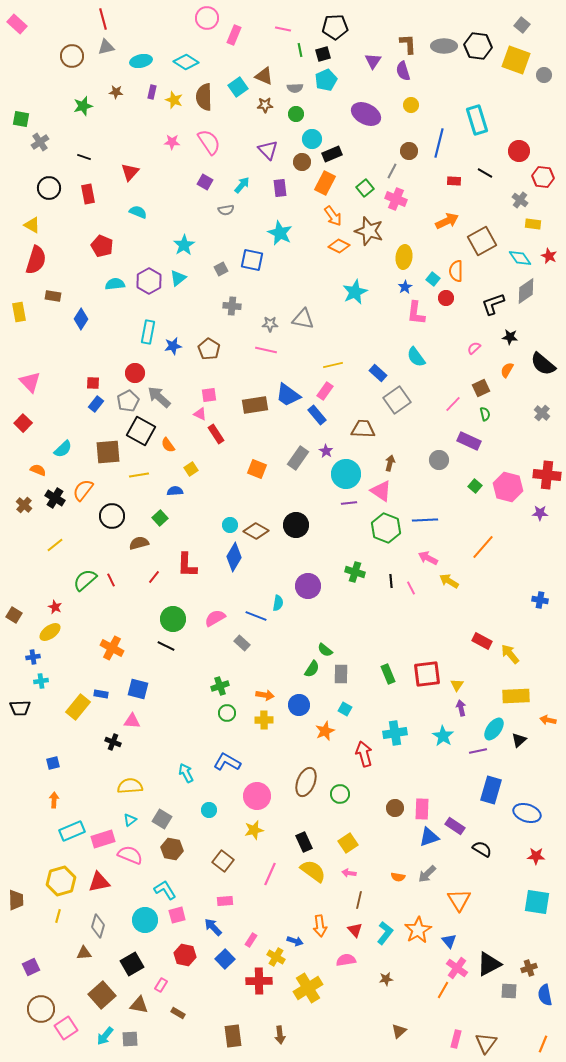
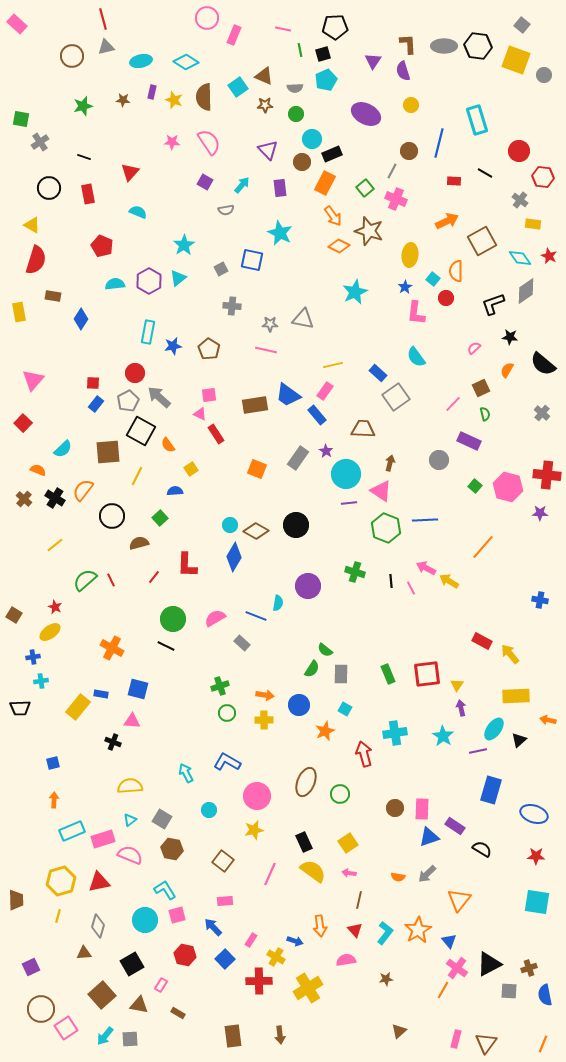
brown star at (116, 92): moved 7 px right, 8 px down
yellow ellipse at (404, 257): moved 6 px right, 2 px up
pink triangle at (30, 382): moved 3 px right, 2 px up; rotated 25 degrees clockwise
gray square at (397, 400): moved 1 px left, 3 px up
yellow line at (139, 475): moved 2 px left, 1 px down; rotated 54 degrees counterclockwise
brown cross at (24, 505): moved 6 px up
pink arrow at (428, 558): moved 2 px left, 10 px down
blue ellipse at (527, 813): moved 7 px right, 1 px down
orange triangle at (459, 900): rotated 10 degrees clockwise
